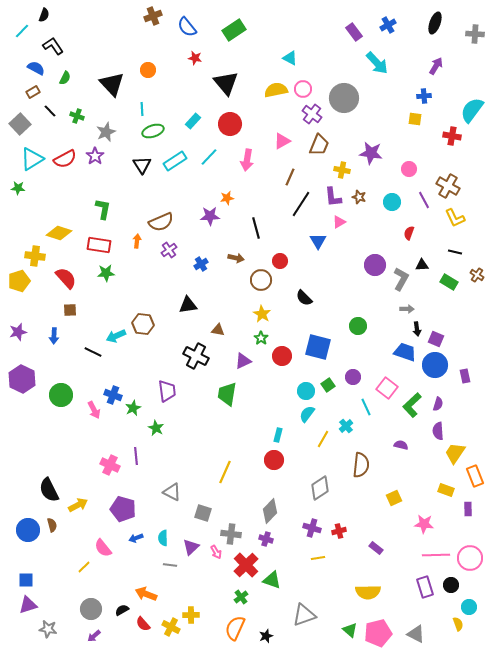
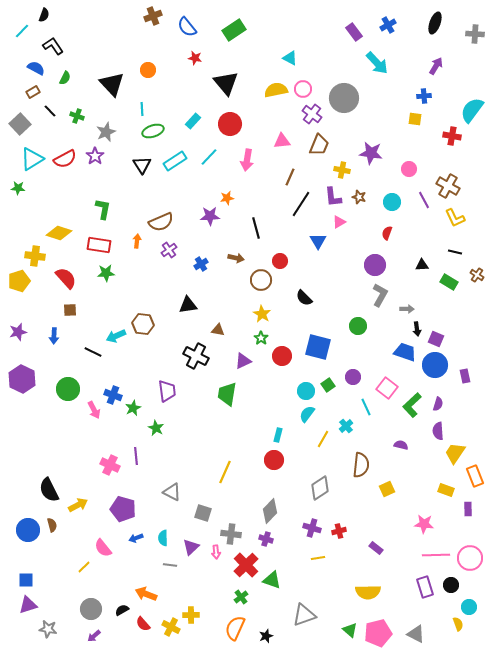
pink triangle at (282, 141): rotated 24 degrees clockwise
red semicircle at (409, 233): moved 22 px left
gray L-shape at (401, 279): moved 21 px left, 16 px down
green circle at (61, 395): moved 7 px right, 6 px up
yellow square at (394, 498): moved 7 px left, 9 px up
pink arrow at (216, 552): rotated 24 degrees clockwise
